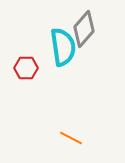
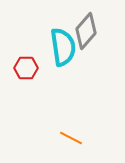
gray diamond: moved 2 px right, 2 px down
